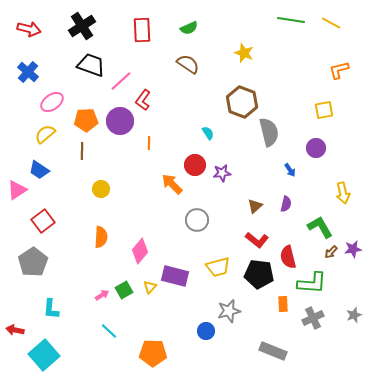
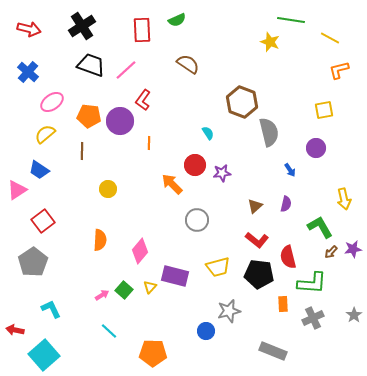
yellow line at (331, 23): moved 1 px left, 15 px down
green semicircle at (189, 28): moved 12 px left, 8 px up
yellow star at (244, 53): moved 26 px right, 11 px up
pink line at (121, 81): moved 5 px right, 11 px up
orange pentagon at (86, 120): moved 3 px right, 4 px up; rotated 10 degrees clockwise
yellow circle at (101, 189): moved 7 px right
yellow arrow at (343, 193): moved 1 px right, 6 px down
orange semicircle at (101, 237): moved 1 px left, 3 px down
green square at (124, 290): rotated 18 degrees counterclockwise
cyan L-shape at (51, 309): rotated 150 degrees clockwise
gray star at (354, 315): rotated 14 degrees counterclockwise
